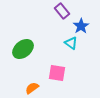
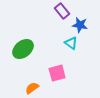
blue star: moved 1 px left, 1 px up; rotated 28 degrees counterclockwise
pink square: rotated 24 degrees counterclockwise
